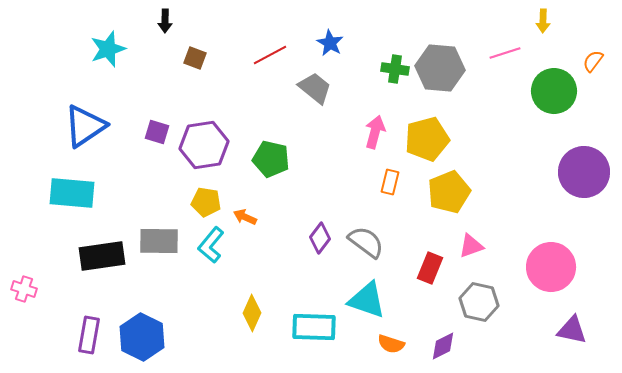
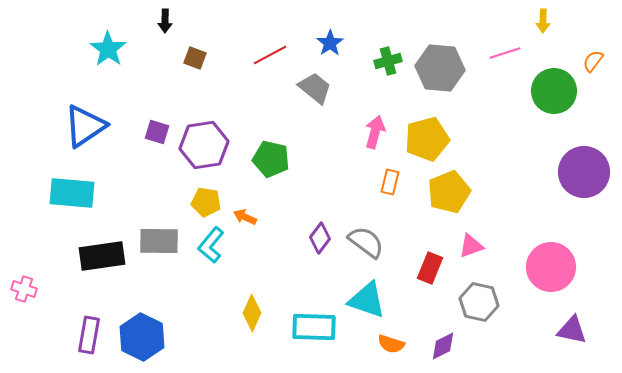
blue star at (330, 43): rotated 8 degrees clockwise
cyan star at (108, 49): rotated 18 degrees counterclockwise
green cross at (395, 69): moved 7 px left, 8 px up; rotated 24 degrees counterclockwise
